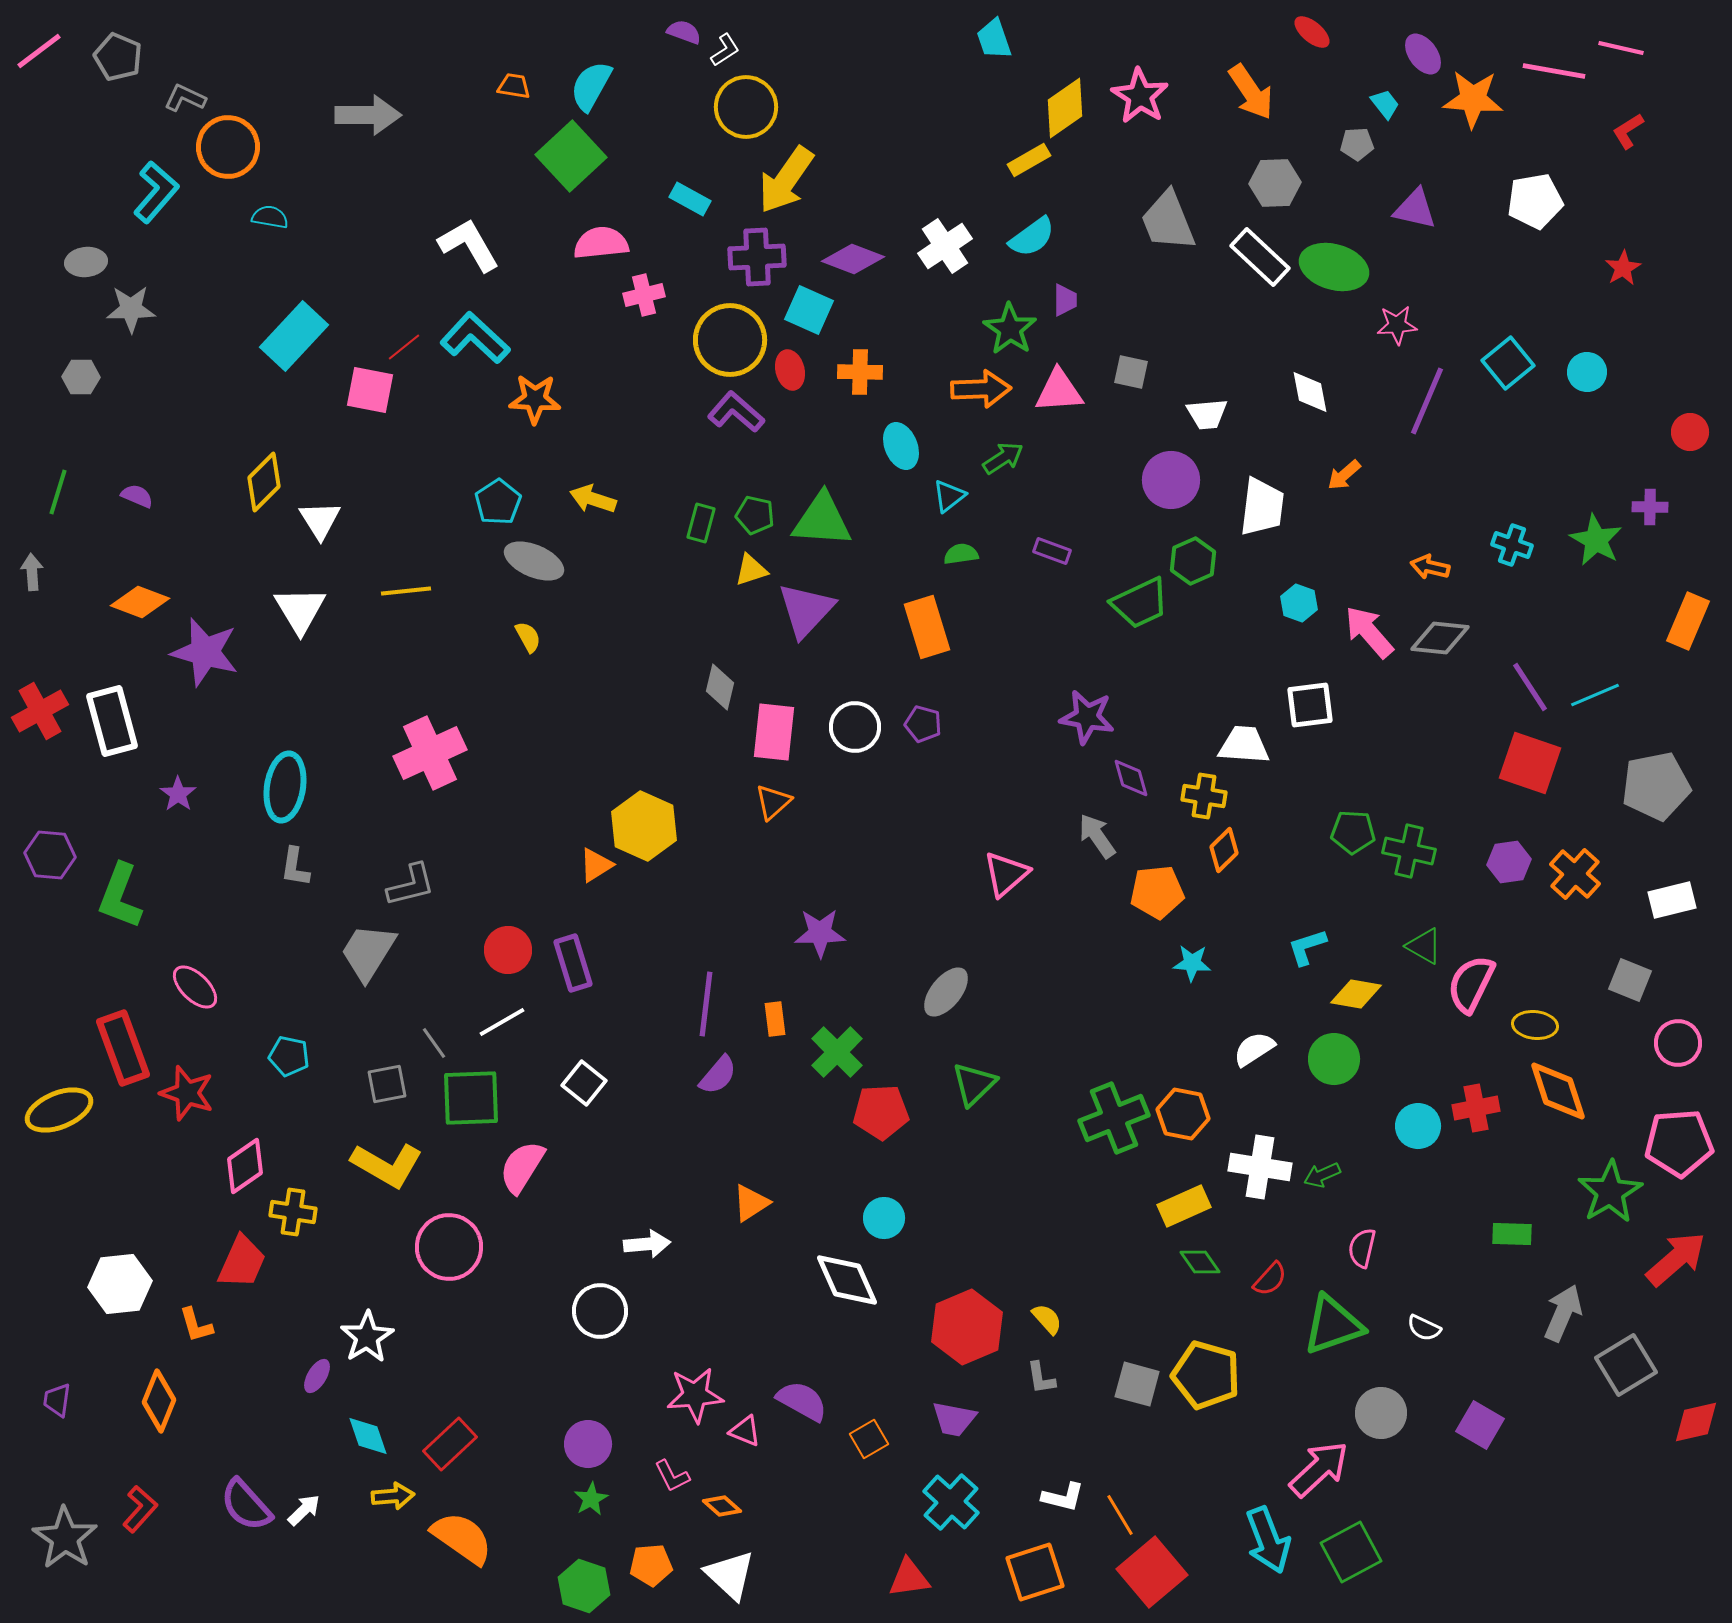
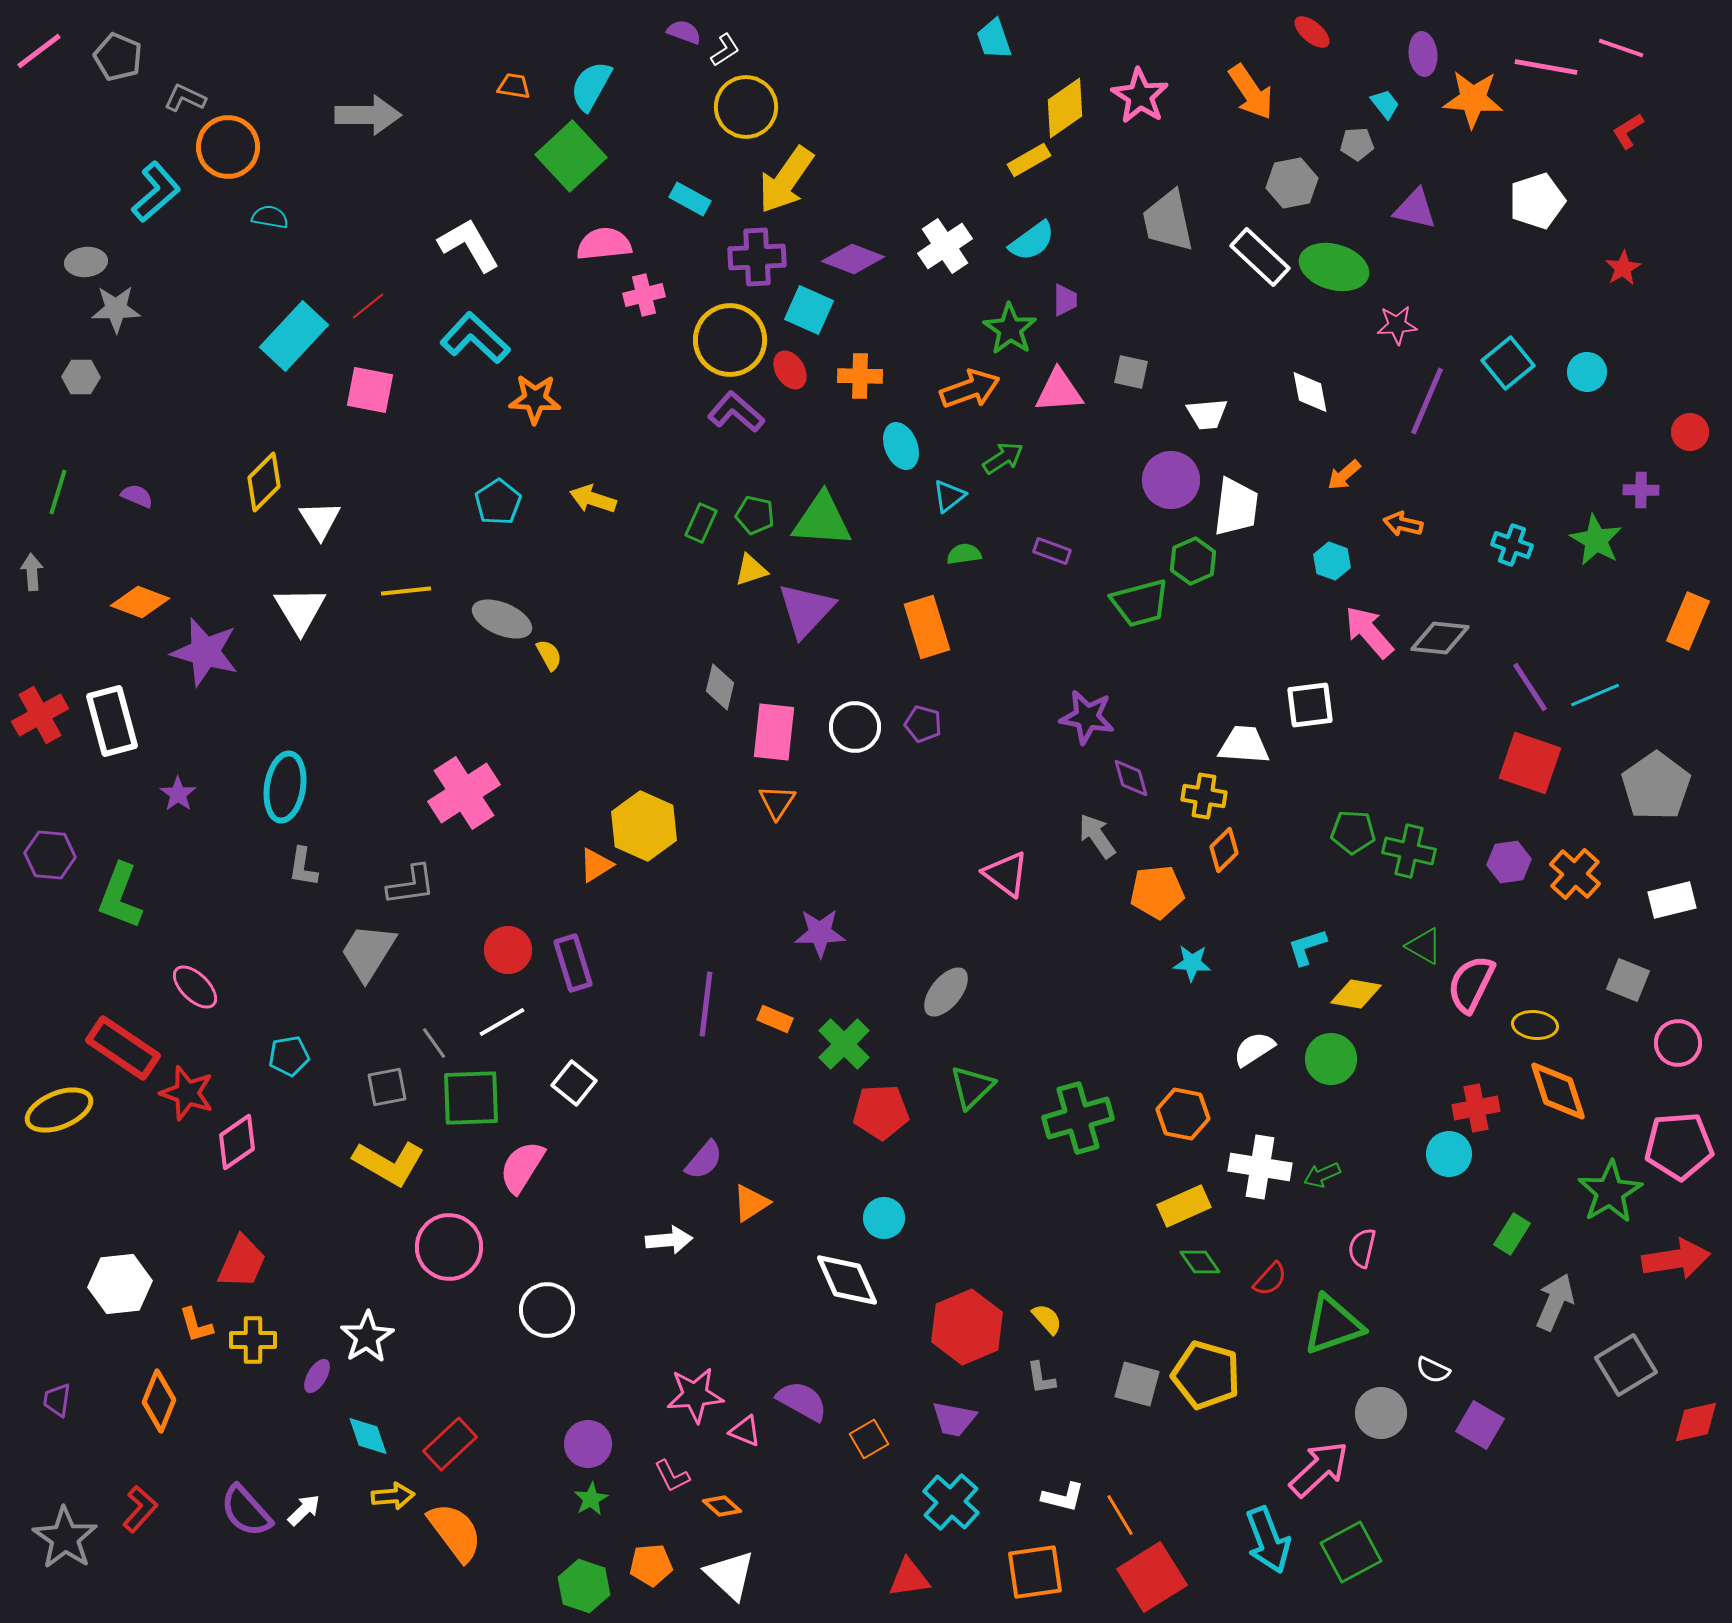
pink line at (1621, 48): rotated 6 degrees clockwise
purple ellipse at (1423, 54): rotated 30 degrees clockwise
pink line at (1554, 71): moved 8 px left, 4 px up
gray hexagon at (1275, 183): moved 17 px right; rotated 9 degrees counterclockwise
cyan L-shape at (156, 192): rotated 8 degrees clockwise
white pentagon at (1535, 201): moved 2 px right; rotated 8 degrees counterclockwise
gray trapezoid at (1168, 221): rotated 10 degrees clockwise
cyan semicircle at (1032, 237): moved 4 px down
pink semicircle at (601, 243): moved 3 px right, 1 px down
gray star at (131, 309): moved 15 px left
red line at (404, 347): moved 36 px left, 41 px up
red ellipse at (790, 370): rotated 18 degrees counterclockwise
orange cross at (860, 372): moved 4 px down
orange arrow at (981, 389): moved 11 px left; rotated 18 degrees counterclockwise
white trapezoid at (1262, 507): moved 26 px left
purple cross at (1650, 507): moved 9 px left, 17 px up
green rectangle at (701, 523): rotated 9 degrees clockwise
green semicircle at (961, 554): moved 3 px right
gray ellipse at (534, 561): moved 32 px left, 58 px down
orange arrow at (1430, 567): moved 27 px left, 43 px up
green trapezoid at (1140, 603): rotated 10 degrees clockwise
cyan hexagon at (1299, 603): moved 33 px right, 42 px up
yellow semicircle at (528, 637): moved 21 px right, 18 px down
red cross at (40, 711): moved 4 px down
pink cross at (430, 753): moved 34 px right, 40 px down; rotated 8 degrees counterclockwise
gray pentagon at (1656, 786): rotated 24 degrees counterclockwise
orange triangle at (773, 802): moved 4 px right; rotated 15 degrees counterclockwise
gray L-shape at (295, 867): moved 8 px right
pink triangle at (1006, 874): rotated 42 degrees counterclockwise
gray L-shape at (411, 885): rotated 6 degrees clockwise
gray square at (1630, 980): moved 2 px left
orange rectangle at (775, 1019): rotated 60 degrees counterclockwise
red rectangle at (123, 1048): rotated 36 degrees counterclockwise
green cross at (837, 1052): moved 7 px right, 8 px up
cyan pentagon at (289, 1056): rotated 21 degrees counterclockwise
green circle at (1334, 1059): moved 3 px left
purple semicircle at (718, 1075): moved 14 px left, 85 px down
white square at (584, 1083): moved 10 px left
gray square at (387, 1084): moved 3 px down
green triangle at (974, 1084): moved 2 px left, 3 px down
green cross at (1114, 1118): moved 36 px left; rotated 6 degrees clockwise
cyan circle at (1418, 1126): moved 31 px right, 28 px down
pink pentagon at (1679, 1143): moved 3 px down
yellow L-shape at (387, 1165): moved 2 px right, 2 px up
pink diamond at (245, 1166): moved 8 px left, 24 px up
yellow cross at (293, 1212): moved 40 px left, 128 px down; rotated 9 degrees counterclockwise
green rectangle at (1512, 1234): rotated 60 degrees counterclockwise
white arrow at (647, 1244): moved 22 px right, 4 px up
red arrow at (1676, 1259): rotated 32 degrees clockwise
white circle at (600, 1311): moved 53 px left, 1 px up
gray arrow at (1563, 1313): moved 8 px left, 11 px up
white semicircle at (1424, 1328): moved 9 px right, 42 px down
purple semicircle at (246, 1505): moved 6 px down
orange semicircle at (462, 1538): moved 7 px left, 6 px up; rotated 18 degrees clockwise
orange square at (1035, 1572): rotated 10 degrees clockwise
red square at (1152, 1572): moved 5 px down; rotated 8 degrees clockwise
